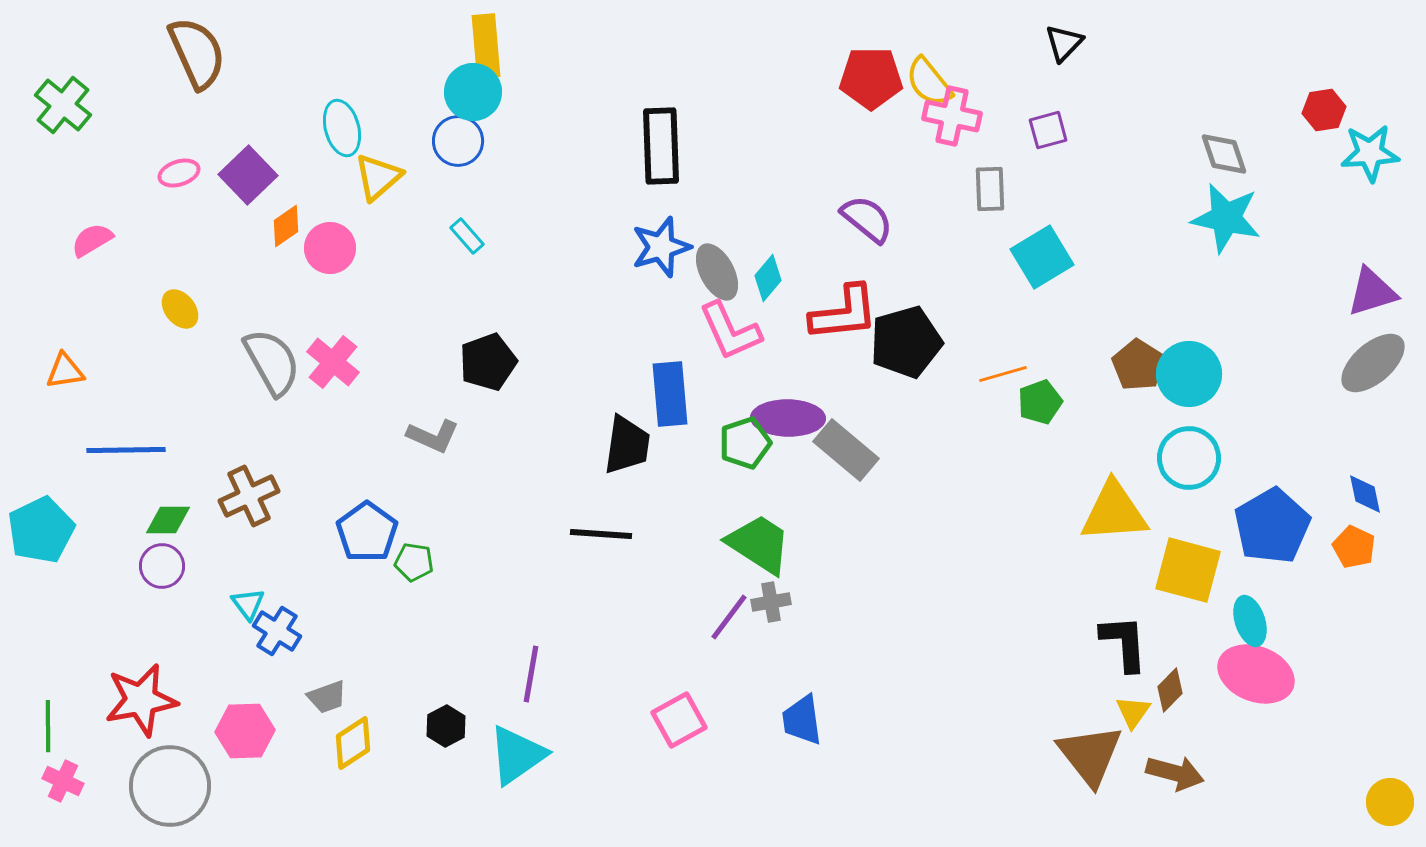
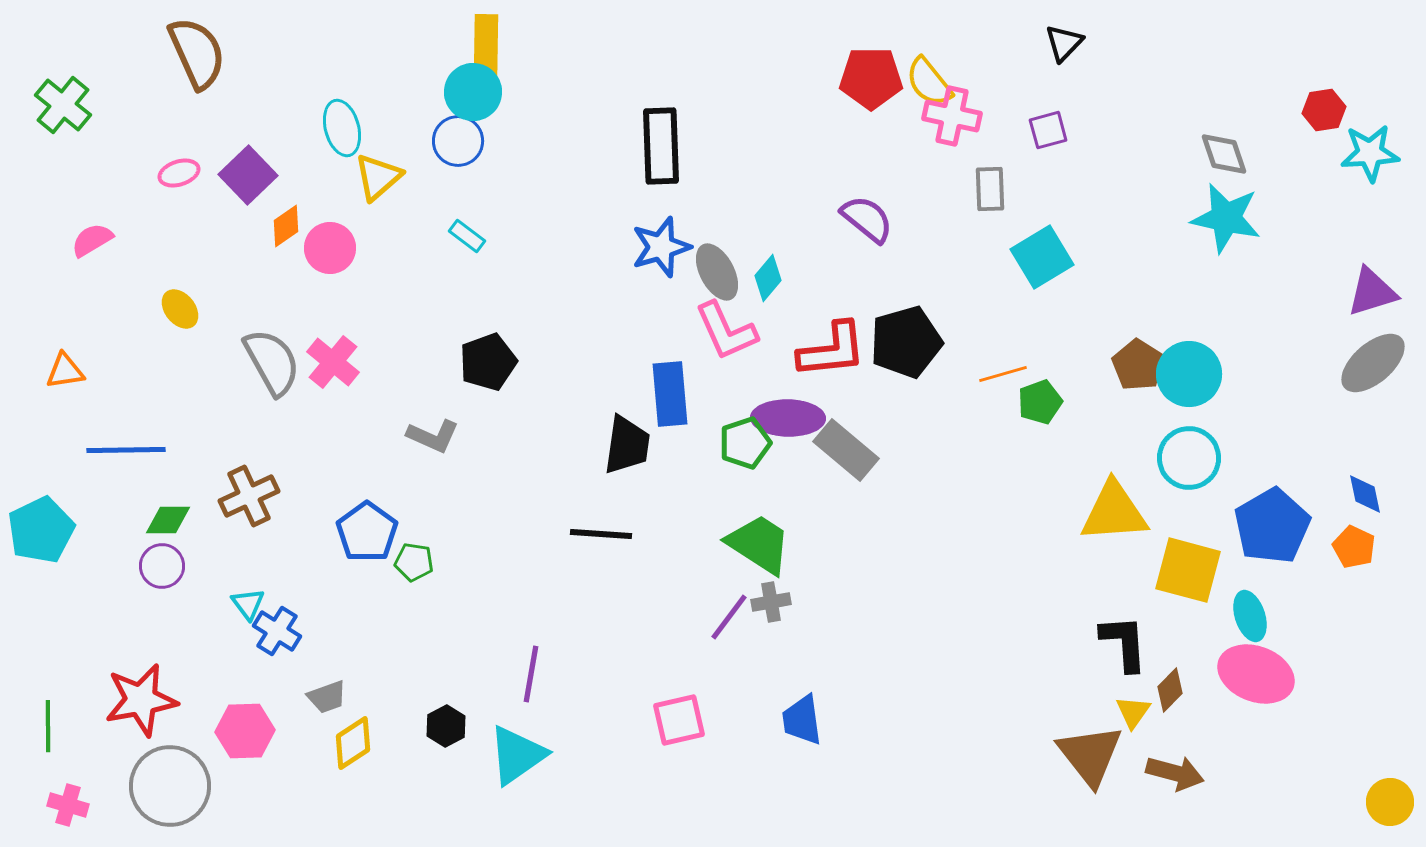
yellow rectangle at (486, 46): rotated 6 degrees clockwise
cyan rectangle at (467, 236): rotated 12 degrees counterclockwise
red L-shape at (844, 313): moved 12 px left, 37 px down
pink L-shape at (730, 331): moved 4 px left
cyan ellipse at (1250, 621): moved 5 px up
pink square at (679, 720): rotated 16 degrees clockwise
pink cross at (63, 781): moved 5 px right, 24 px down; rotated 9 degrees counterclockwise
